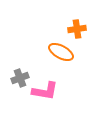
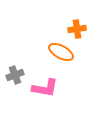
gray cross: moved 5 px left, 3 px up
pink L-shape: moved 3 px up
